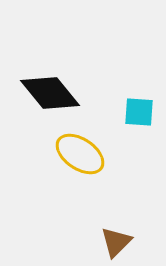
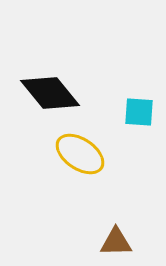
brown triangle: rotated 44 degrees clockwise
